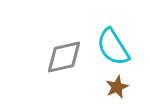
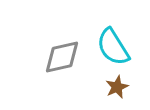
gray diamond: moved 2 px left
